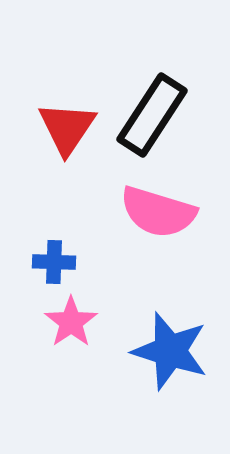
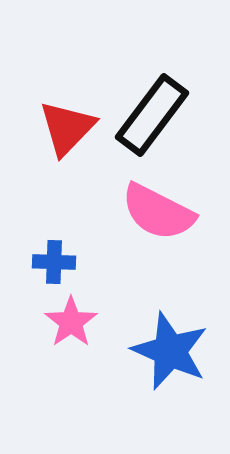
black rectangle: rotated 4 degrees clockwise
red triangle: rotated 10 degrees clockwise
pink semicircle: rotated 10 degrees clockwise
blue star: rotated 6 degrees clockwise
